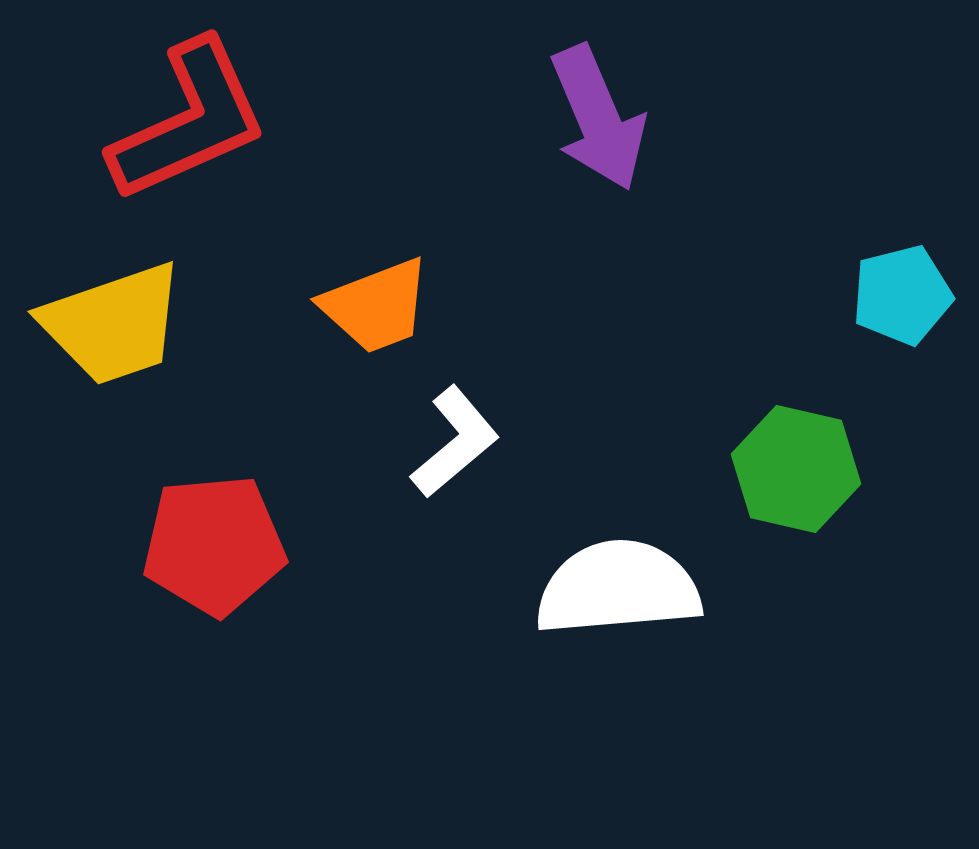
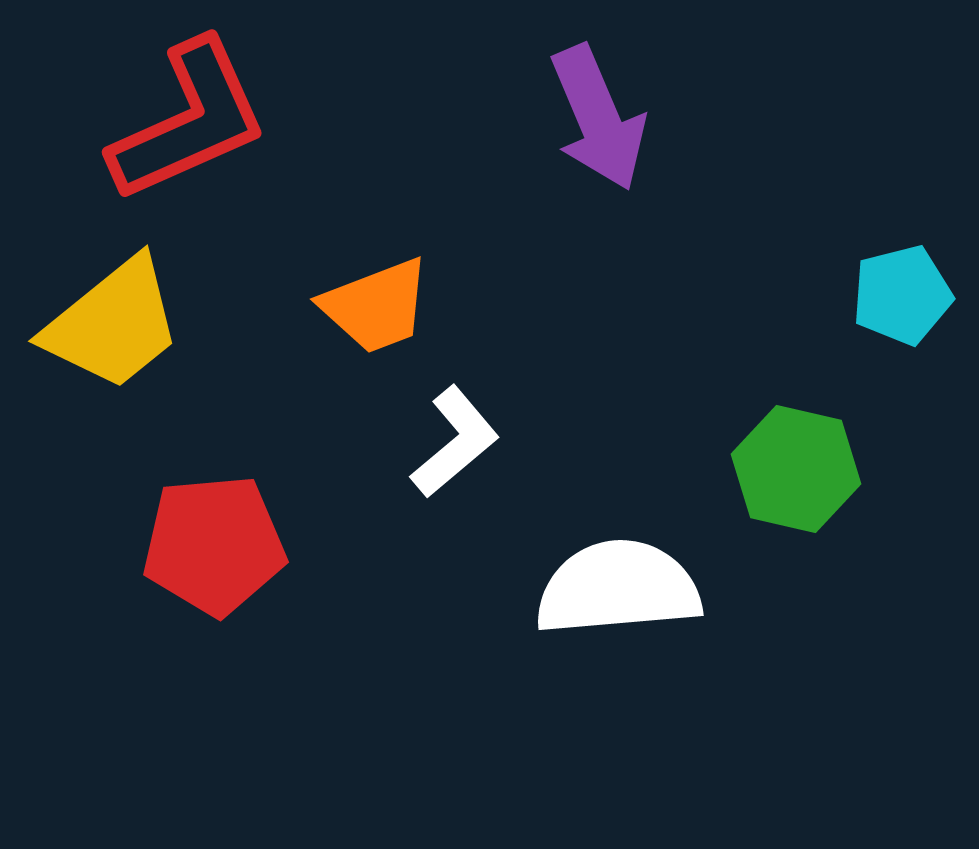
yellow trapezoid: rotated 20 degrees counterclockwise
